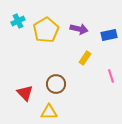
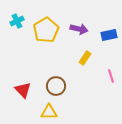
cyan cross: moved 1 px left
brown circle: moved 2 px down
red triangle: moved 2 px left, 3 px up
